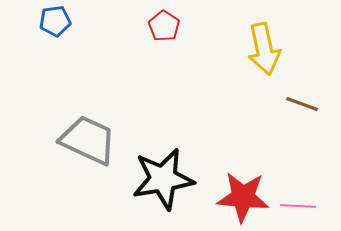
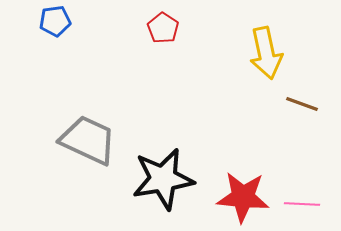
red pentagon: moved 1 px left, 2 px down
yellow arrow: moved 2 px right, 4 px down
pink line: moved 4 px right, 2 px up
